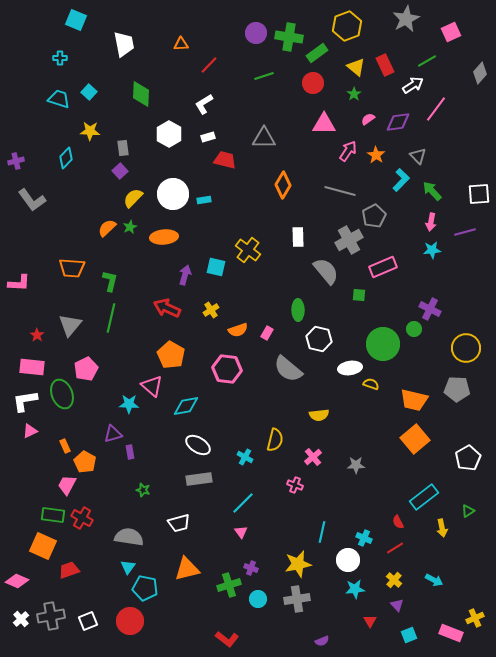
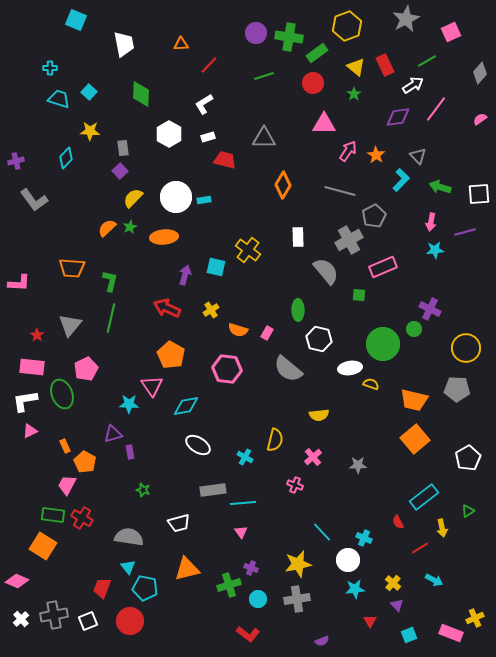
cyan cross at (60, 58): moved 10 px left, 10 px down
pink semicircle at (368, 119): moved 112 px right
purple diamond at (398, 122): moved 5 px up
green arrow at (432, 191): moved 8 px right, 4 px up; rotated 30 degrees counterclockwise
white circle at (173, 194): moved 3 px right, 3 px down
gray L-shape at (32, 200): moved 2 px right
cyan star at (432, 250): moved 3 px right
orange semicircle at (238, 330): rotated 36 degrees clockwise
pink triangle at (152, 386): rotated 15 degrees clockwise
gray star at (356, 465): moved 2 px right
gray rectangle at (199, 479): moved 14 px right, 11 px down
cyan line at (243, 503): rotated 40 degrees clockwise
cyan line at (322, 532): rotated 55 degrees counterclockwise
orange square at (43, 546): rotated 8 degrees clockwise
red line at (395, 548): moved 25 px right
cyan triangle at (128, 567): rotated 14 degrees counterclockwise
red trapezoid at (69, 570): moved 33 px right, 18 px down; rotated 50 degrees counterclockwise
yellow cross at (394, 580): moved 1 px left, 3 px down
gray cross at (51, 616): moved 3 px right, 1 px up
red L-shape at (227, 639): moved 21 px right, 5 px up
